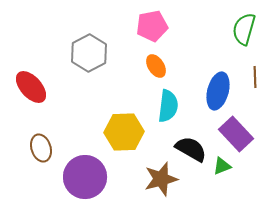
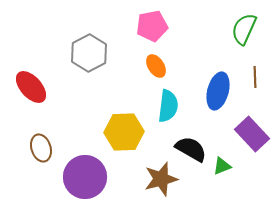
green semicircle: rotated 8 degrees clockwise
purple rectangle: moved 16 px right
